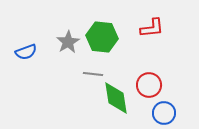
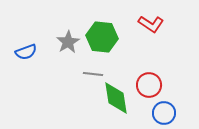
red L-shape: moved 1 px left, 4 px up; rotated 40 degrees clockwise
